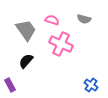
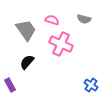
black semicircle: moved 1 px right, 1 px down
